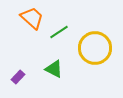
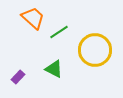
orange trapezoid: moved 1 px right
yellow circle: moved 2 px down
